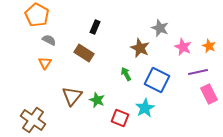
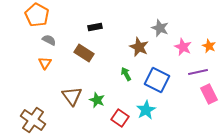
black rectangle: rotated 56 degrees clockwise
brown star: moved 1 px left, 1 px up
brown triangle: rotated 15 degrees counterclockwise
cyan star: moved 1 px right, 2 px down
red square: rotated 12 degrees clockwise
